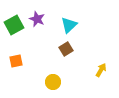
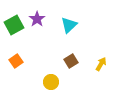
purple star: rotated 14 degrees clockwise
brown square: moved 5 px right, 12 px down
orange square: rotated 24 degrees counterclockwise
yellow arrow: moved 6 px up
yellow circle: moved 2 px left
